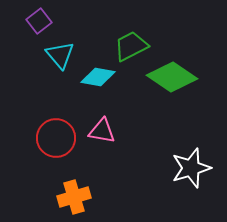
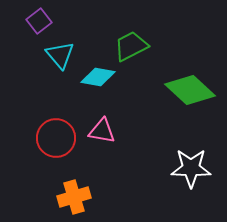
green diamond: moved 18 px right, 13 px down; rotated 9 degrees clockwise
white star: rotated 18 degrees clockwise
